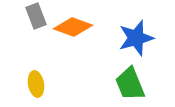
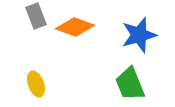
orange diamond: moved 2 px right
blue star: moved 3 px right, 3 px up
yellow ellipse: rotated 10 degrees counterclockwise
